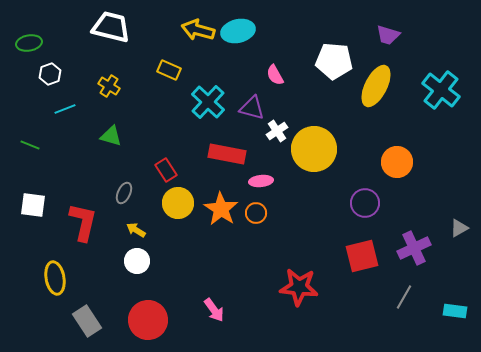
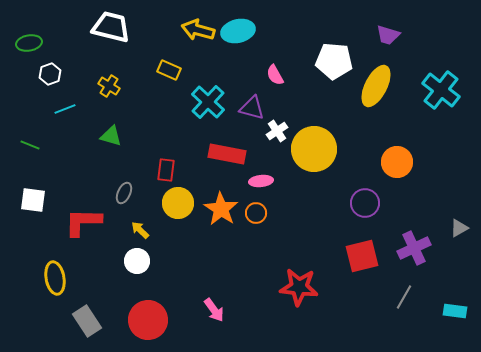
red rectangle at (166, 170): rotated 40 degrees clockwise
white square at (33, 205): moved 5 px up
red L-shape at (83, 222): rotated 102 degrees counterclockwise
yellow arrow at (136, 230): moved 4 px right; rotated 12 degrees clockwise
